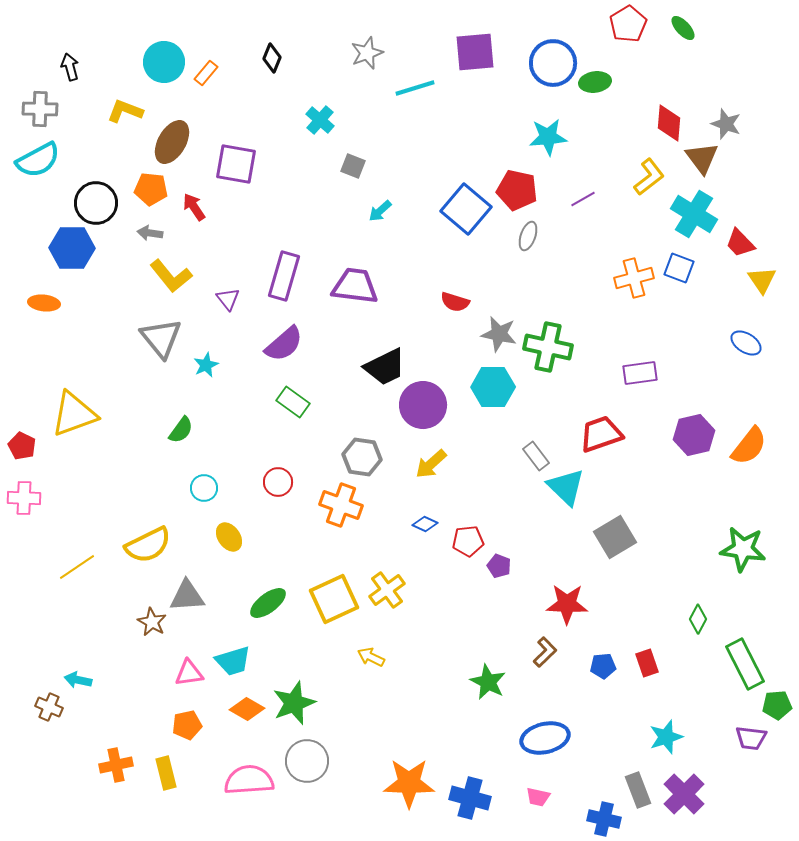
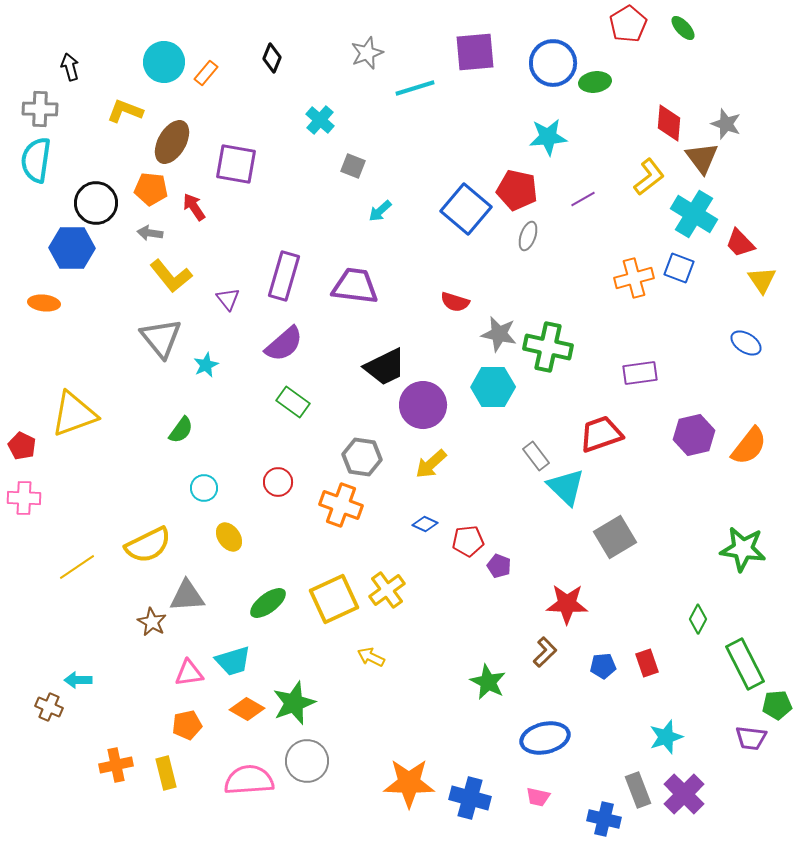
cyan semicircle at (38, 160): moved 2 px left; rotated 126 degrees clockwise
cyan arrow at (78, 680): rotated 12 degrees counterclockwise
